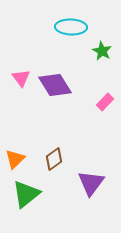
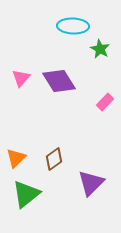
cyan ellipse: moved 2 px right, 1 px up
green star: moved 2 px left, 2 px up
pink triangle: rotated 18 degrees clockwise
purple diamond: moved 4 px right, 4 px up
orange triangle: moved 1 px right, 1 px up
purple triangle: rotated 8 degrees clockwise
